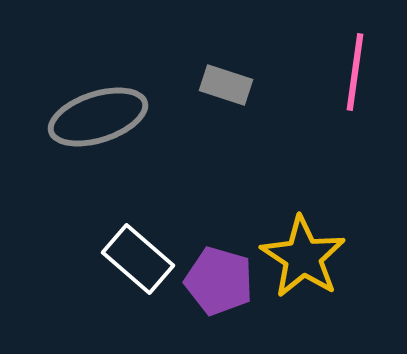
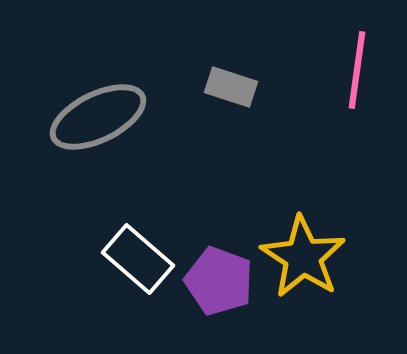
pink line: moved 2 px right, 2 px up
gray rectangle: moved 5 px right, 2 px down
gray ellipse: rotated 8 degrees counterclockwise
purple pentagon: rotated 4 degrees clockwise
